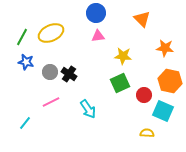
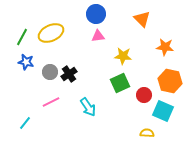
blue circle: moved 1 px down
orange star: moved 1 px up
black cross: rotated 21 degrees clockwise
cyan arrow: moved 2 px up
